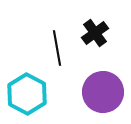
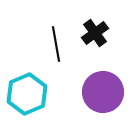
black line: moved 1 px left, 4 px up
cyan hexagon: rotated 9 degrees clockwise
